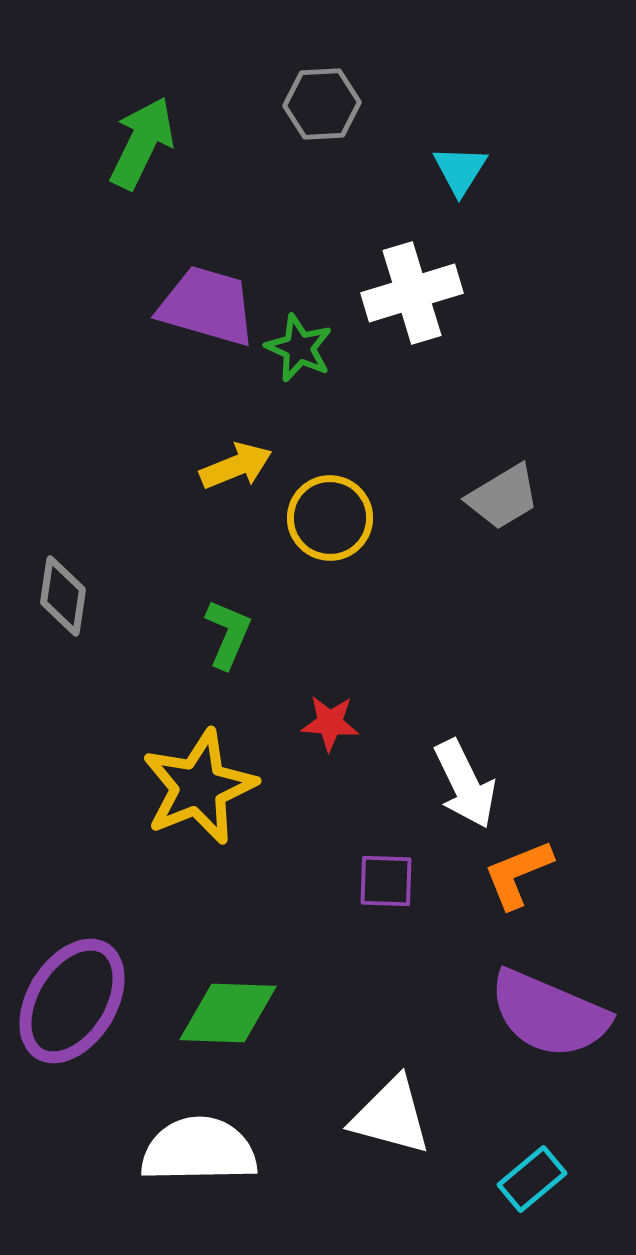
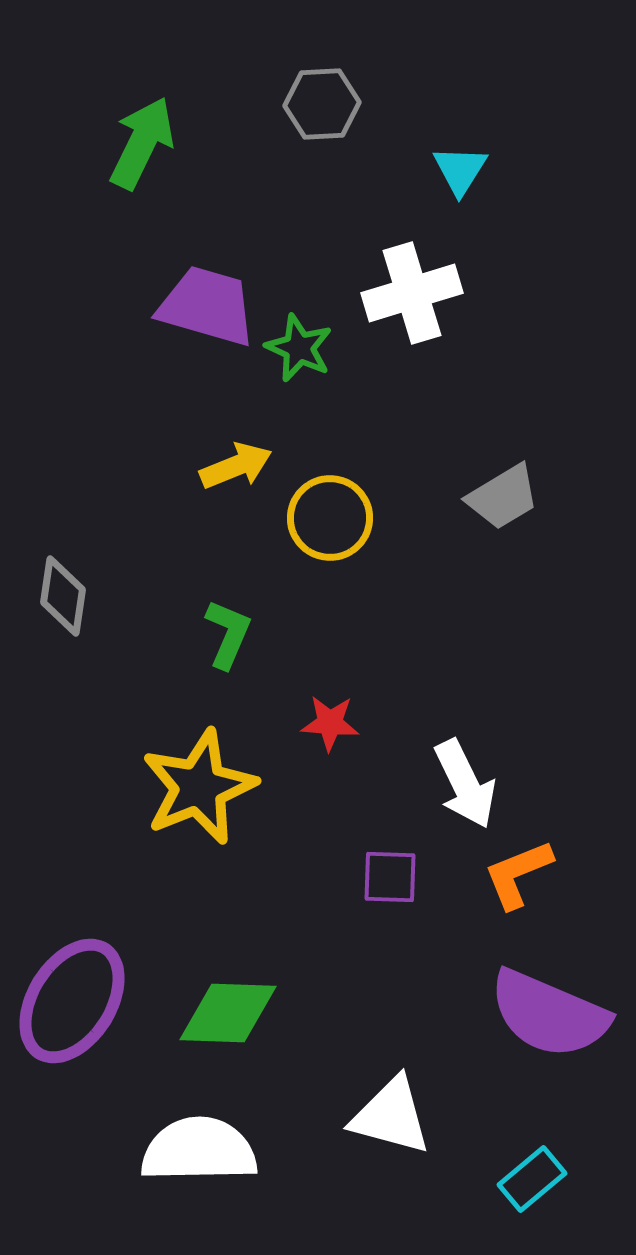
purple square: moved 4 px right, 4 px up
